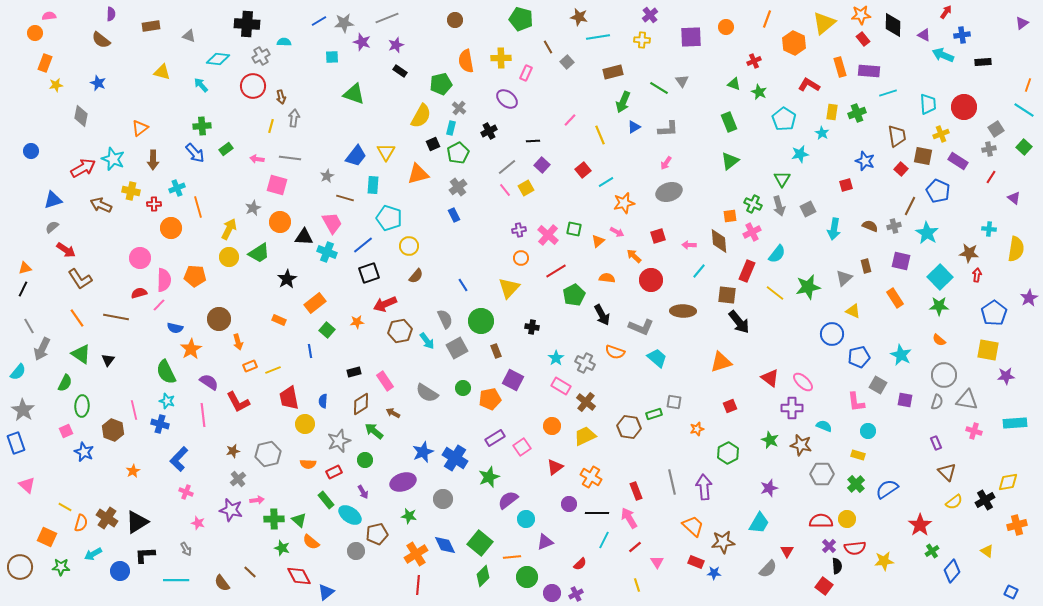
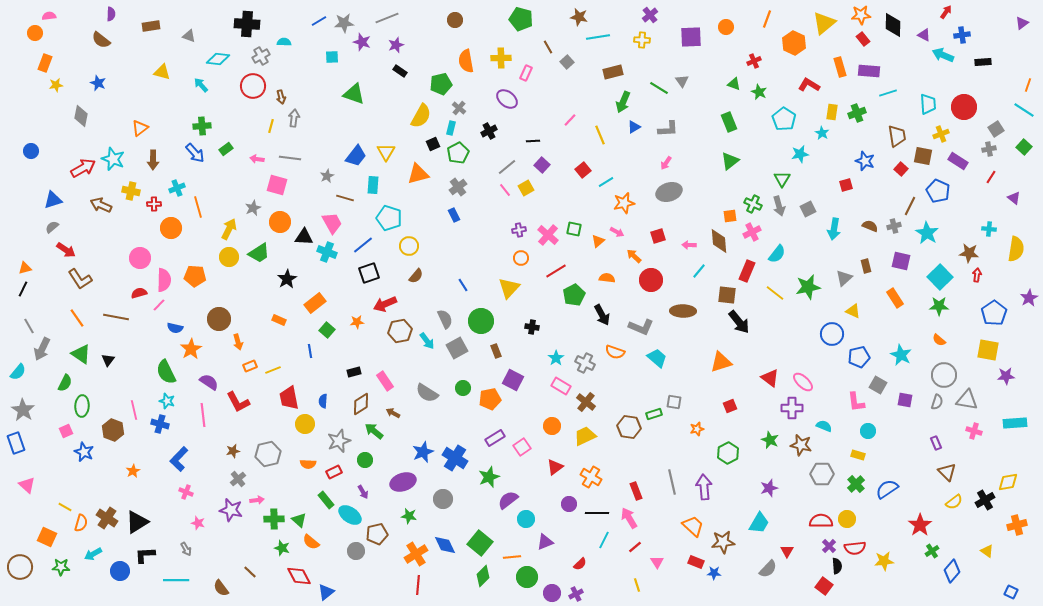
brown semicircle at (222, 583): moved 1 px left, 5 px down
